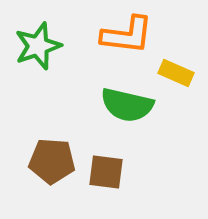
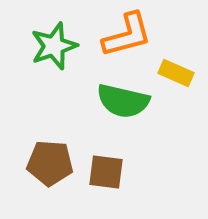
orange L-shape: rotated 22 degrees counterclockwise
green star: moved 16 px right
green semicircle: moved 4 px left, 4 px up
brown pentagon: moved 2 px left, 2 px down
